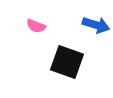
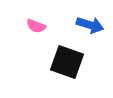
blue arrow: moved 6 px left
